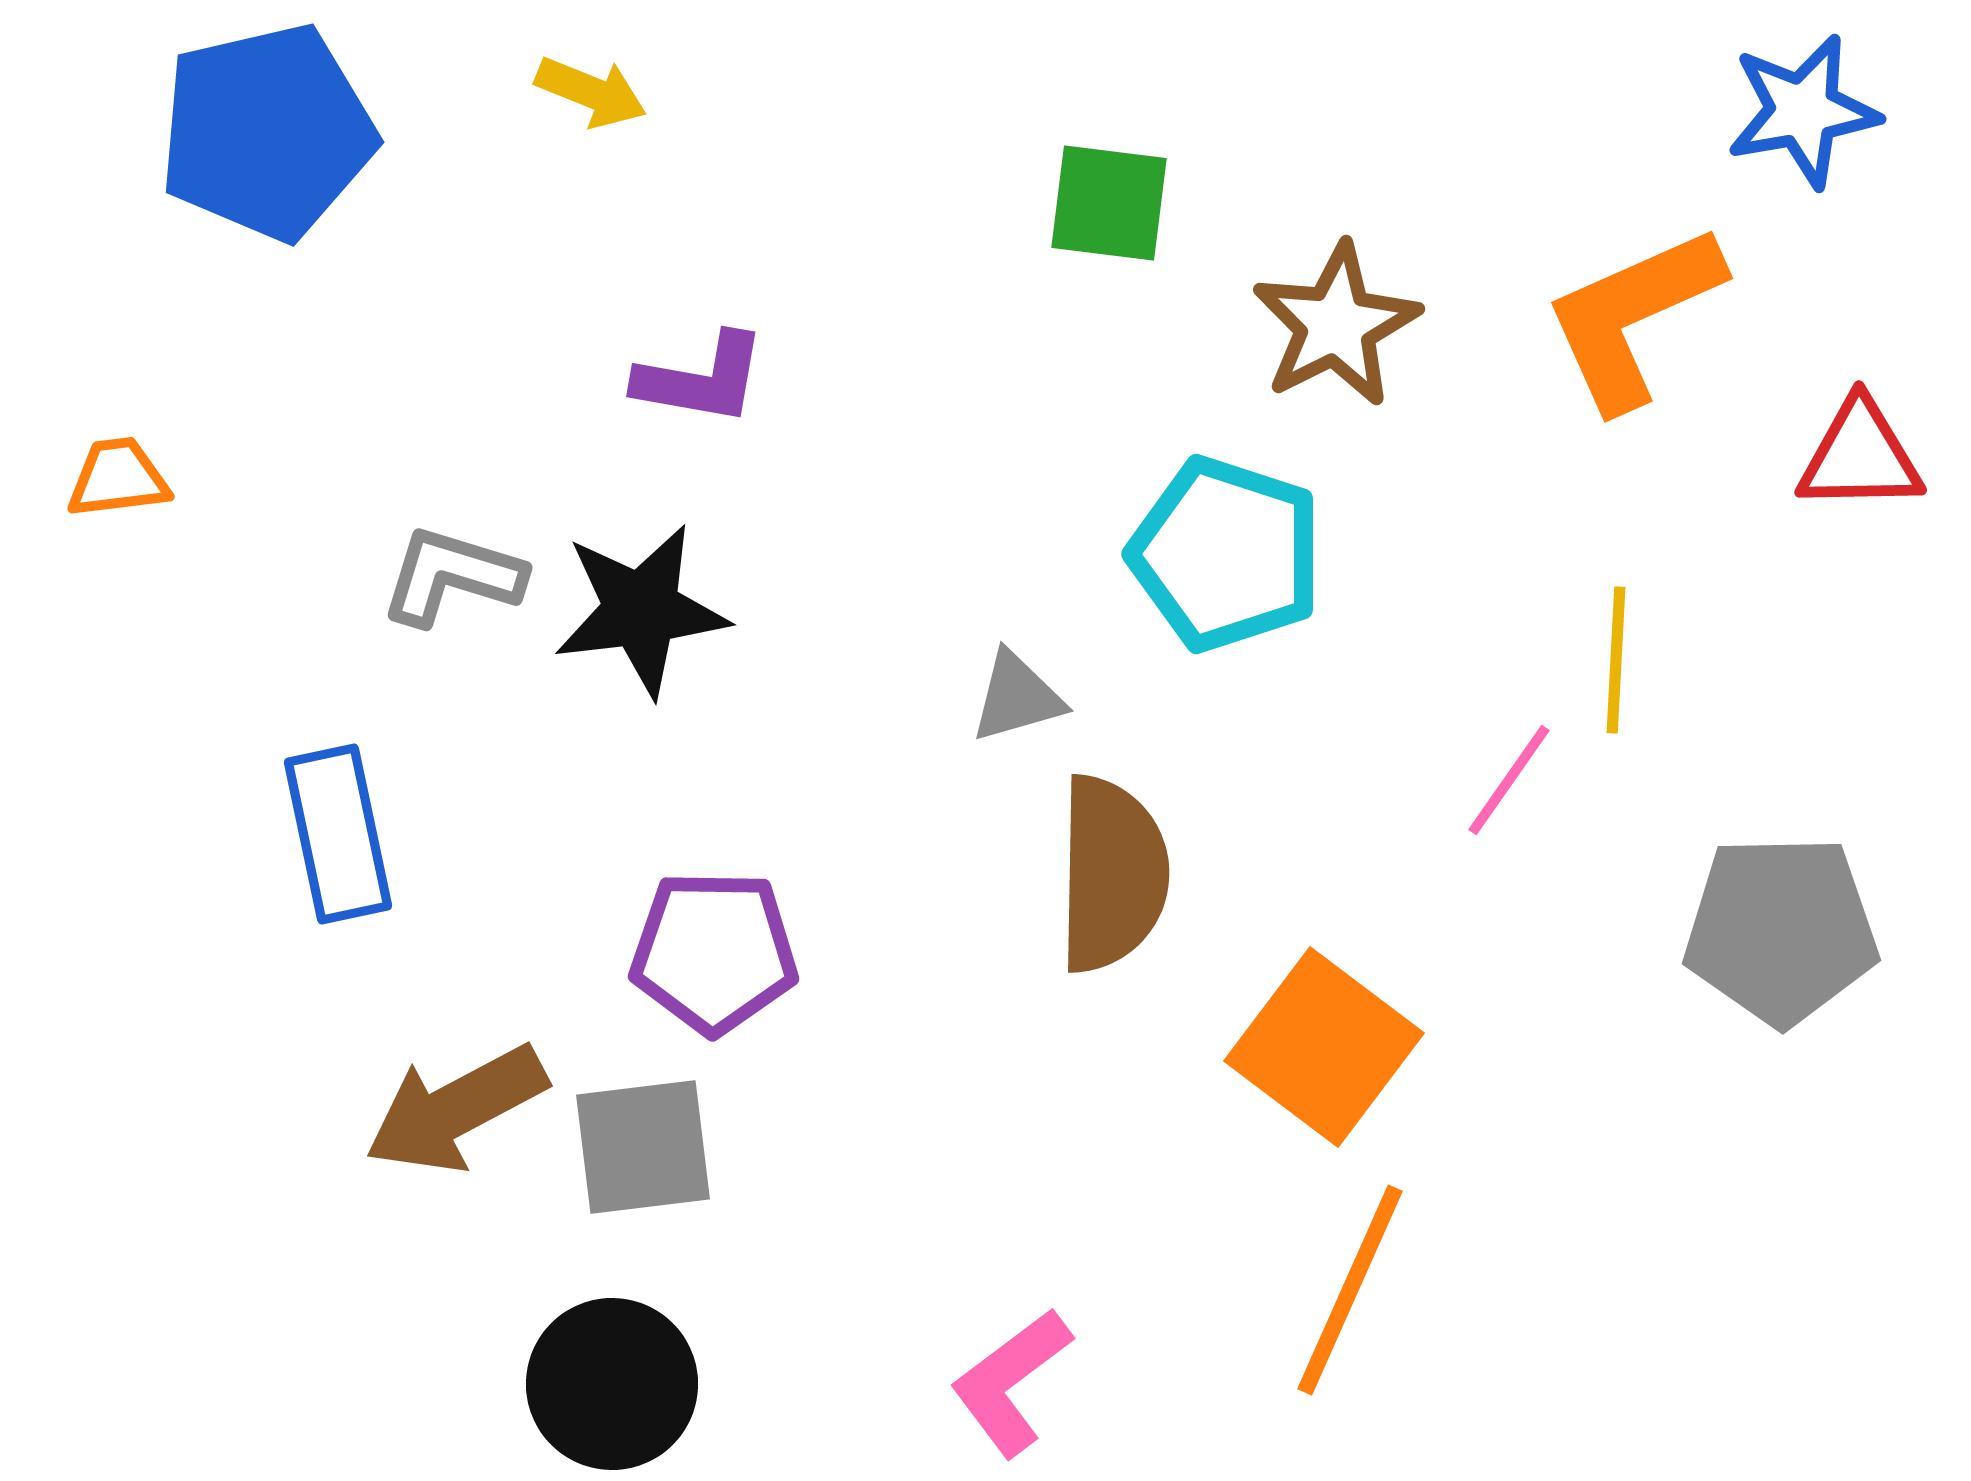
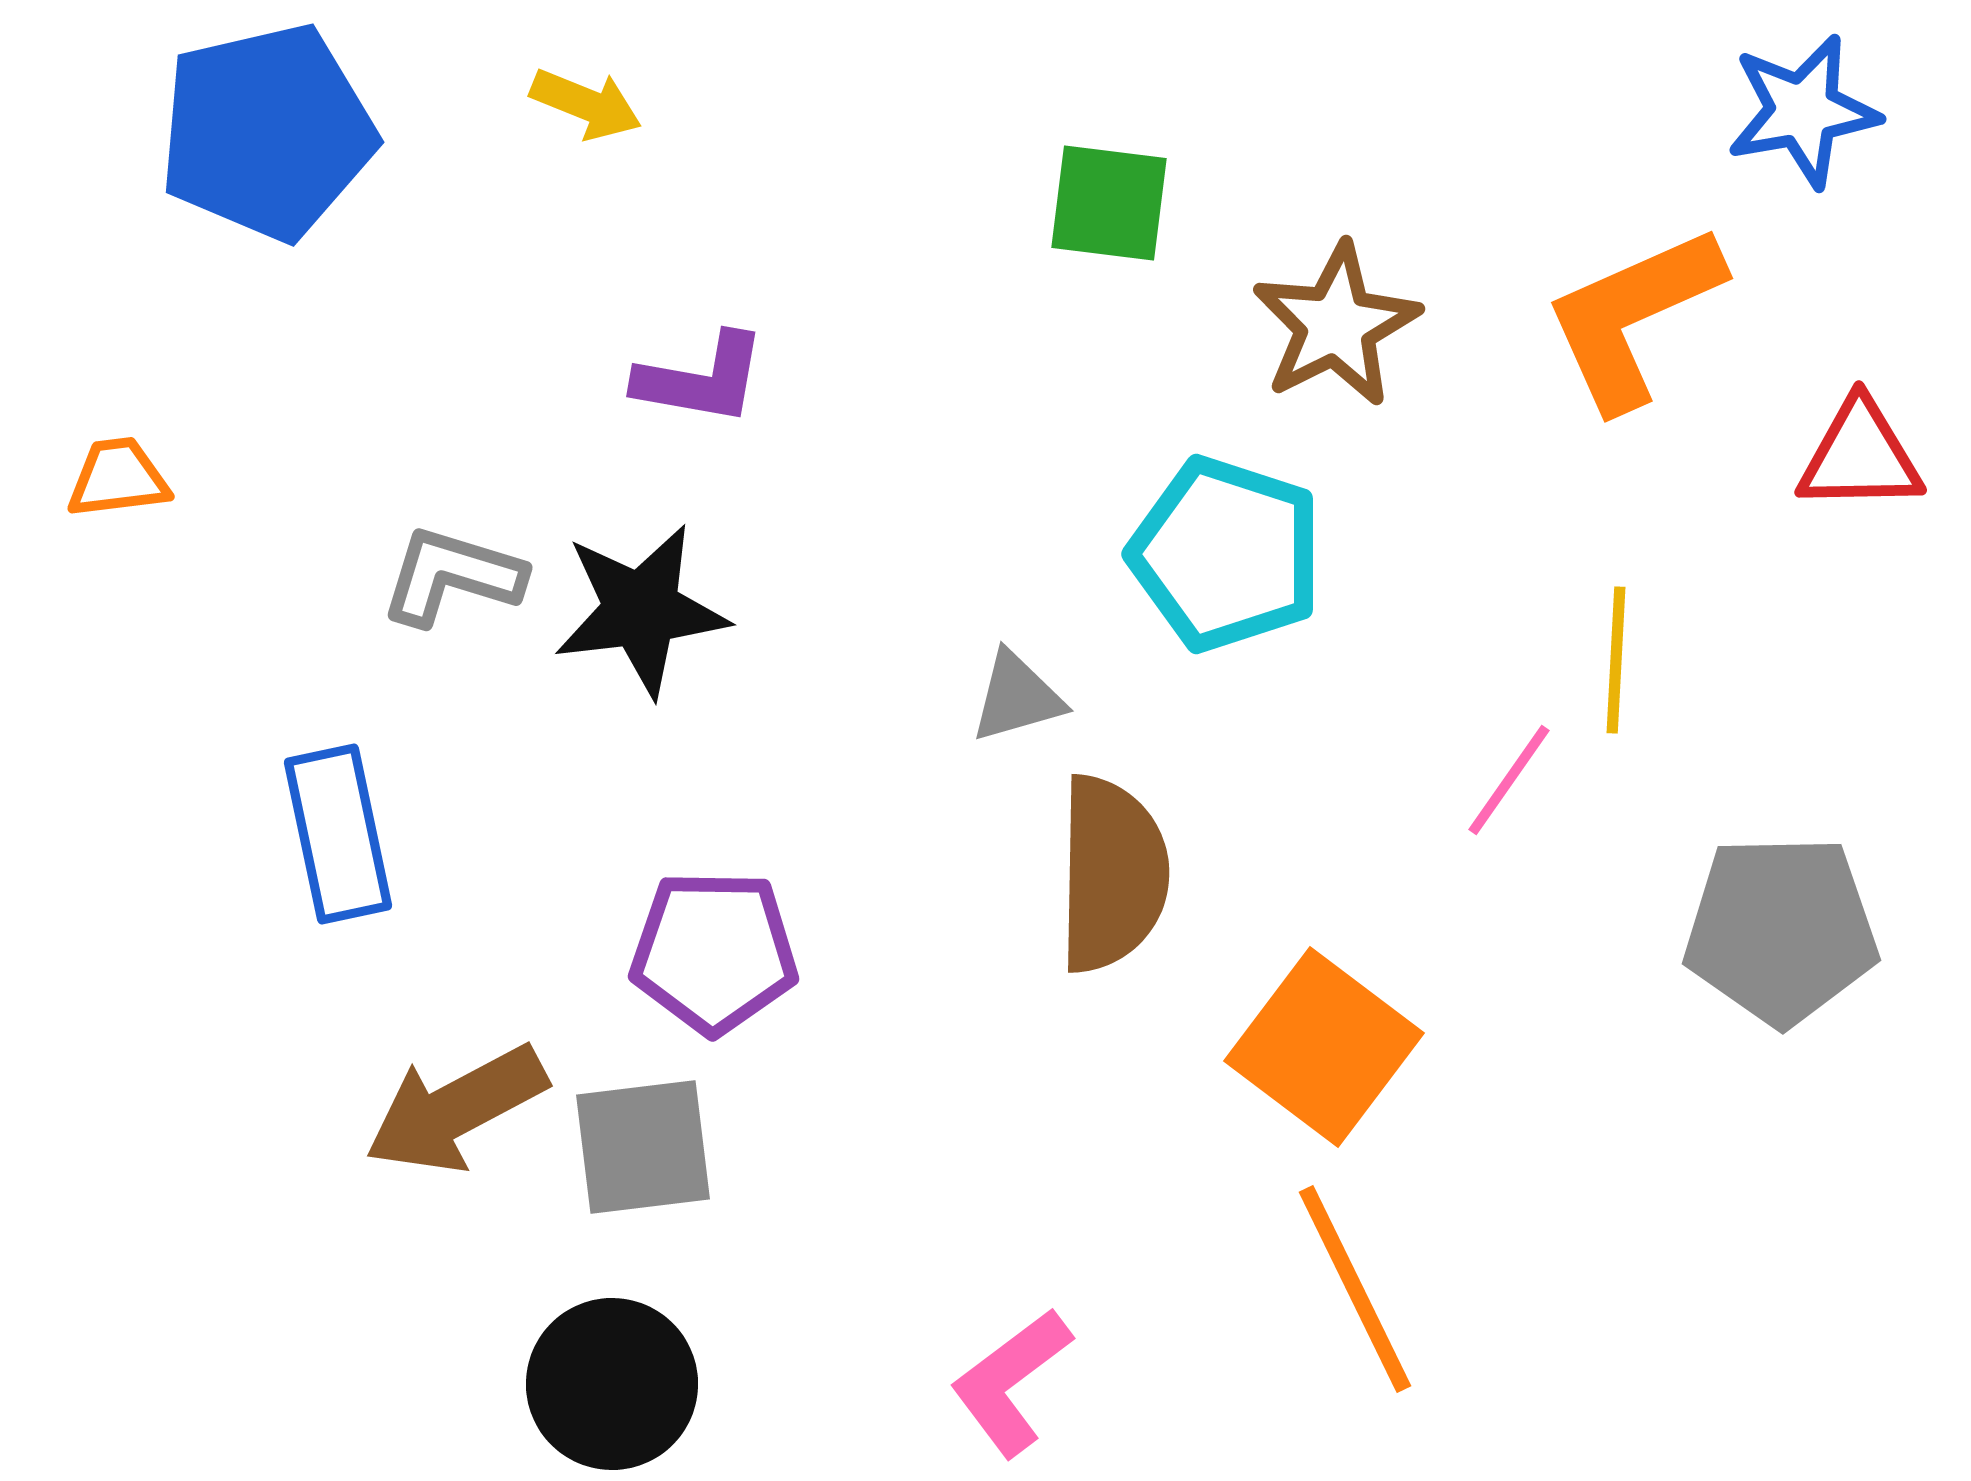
yellow arrow: moved 5 px left, 12 px down
orange line: moved 5 px right, 1 px up; rotated 50 degrees counterclockwise
